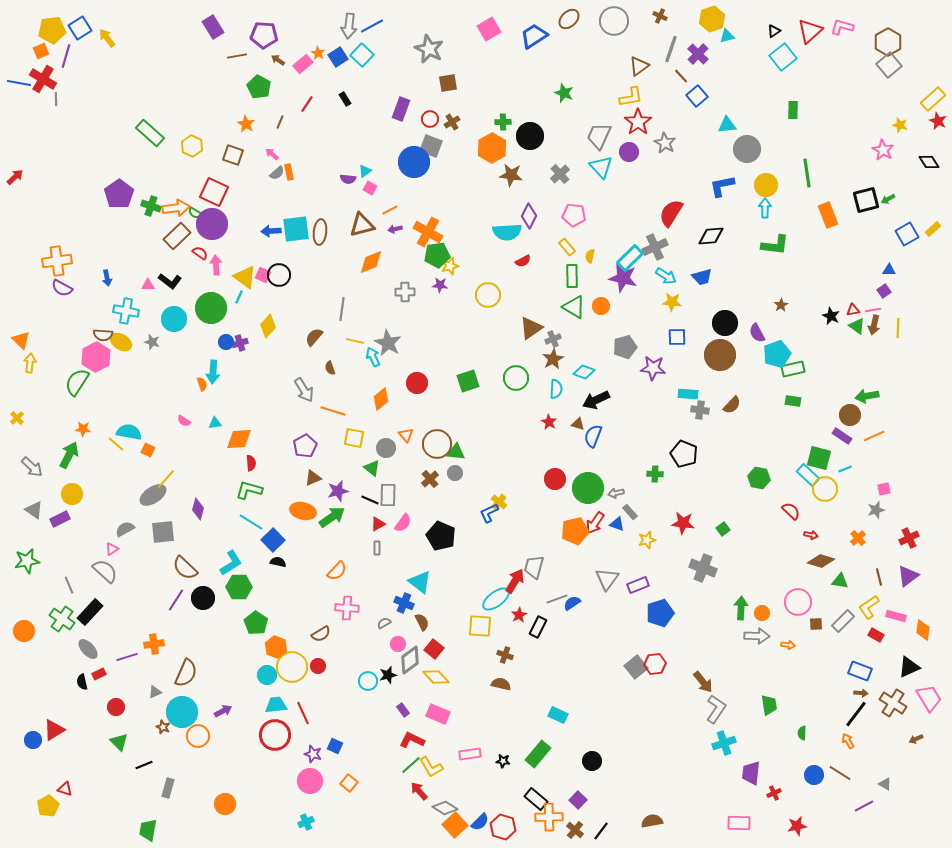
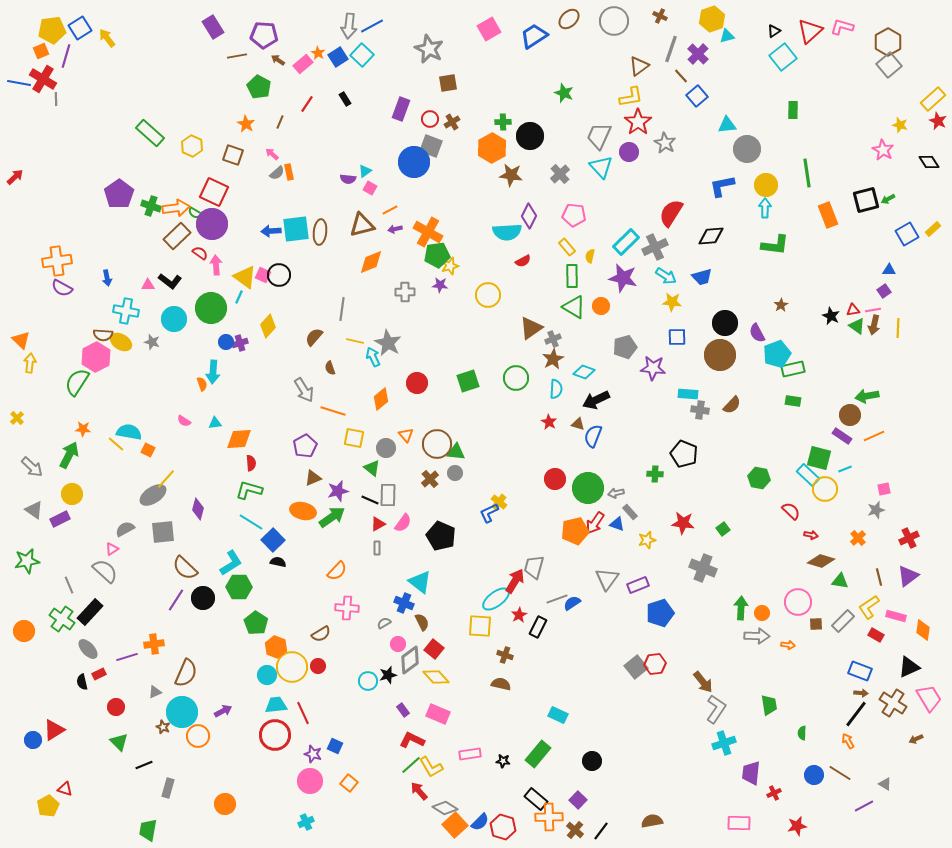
cyan rectangle at (630, 258): moved 4 px left, 16 px up
